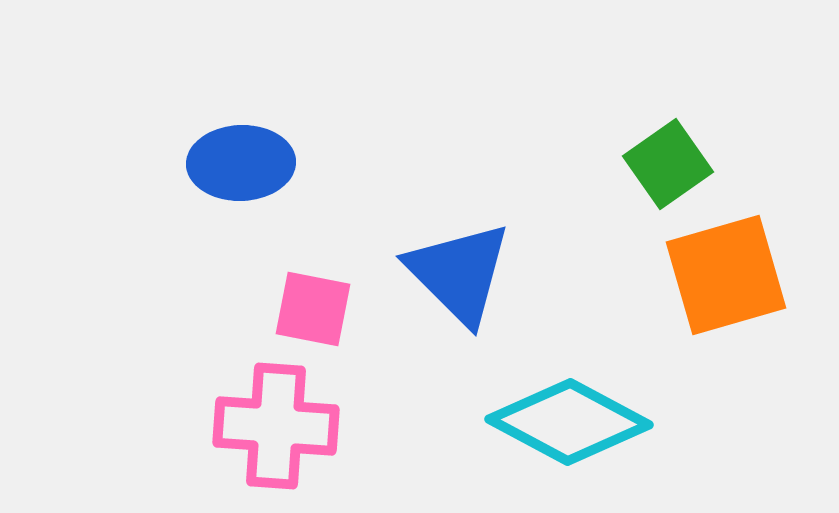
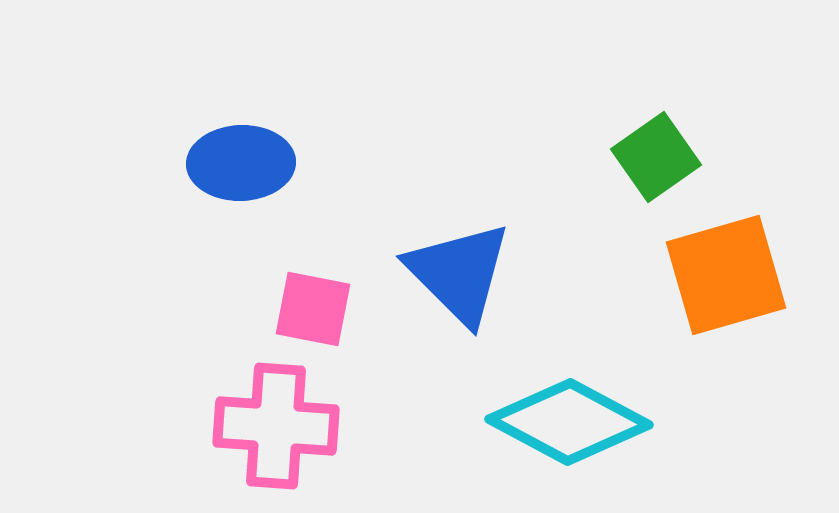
green square: moved 12 px left, 7 px up
